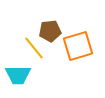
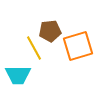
yellow line: rotated 10 degrees clockwise
